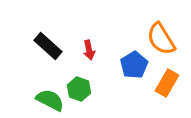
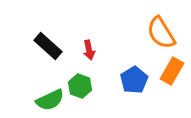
orange semicircle: moved 6 px up
blue pentagon: moved 15 px down
orange rectangle: moved 5 px right, 12 px up
green hexagon: moved 1 px right, 3 px up
green semicircle: rotated 128 degrees clockwise
